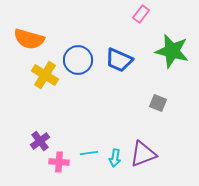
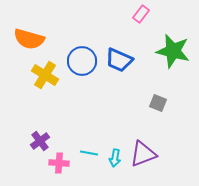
green star: moved 1 px right
blue circle: moved 4 px right, 1 px down
cyan line: rotated 18 degrees clockwise
pink cross: moved 1 px down
